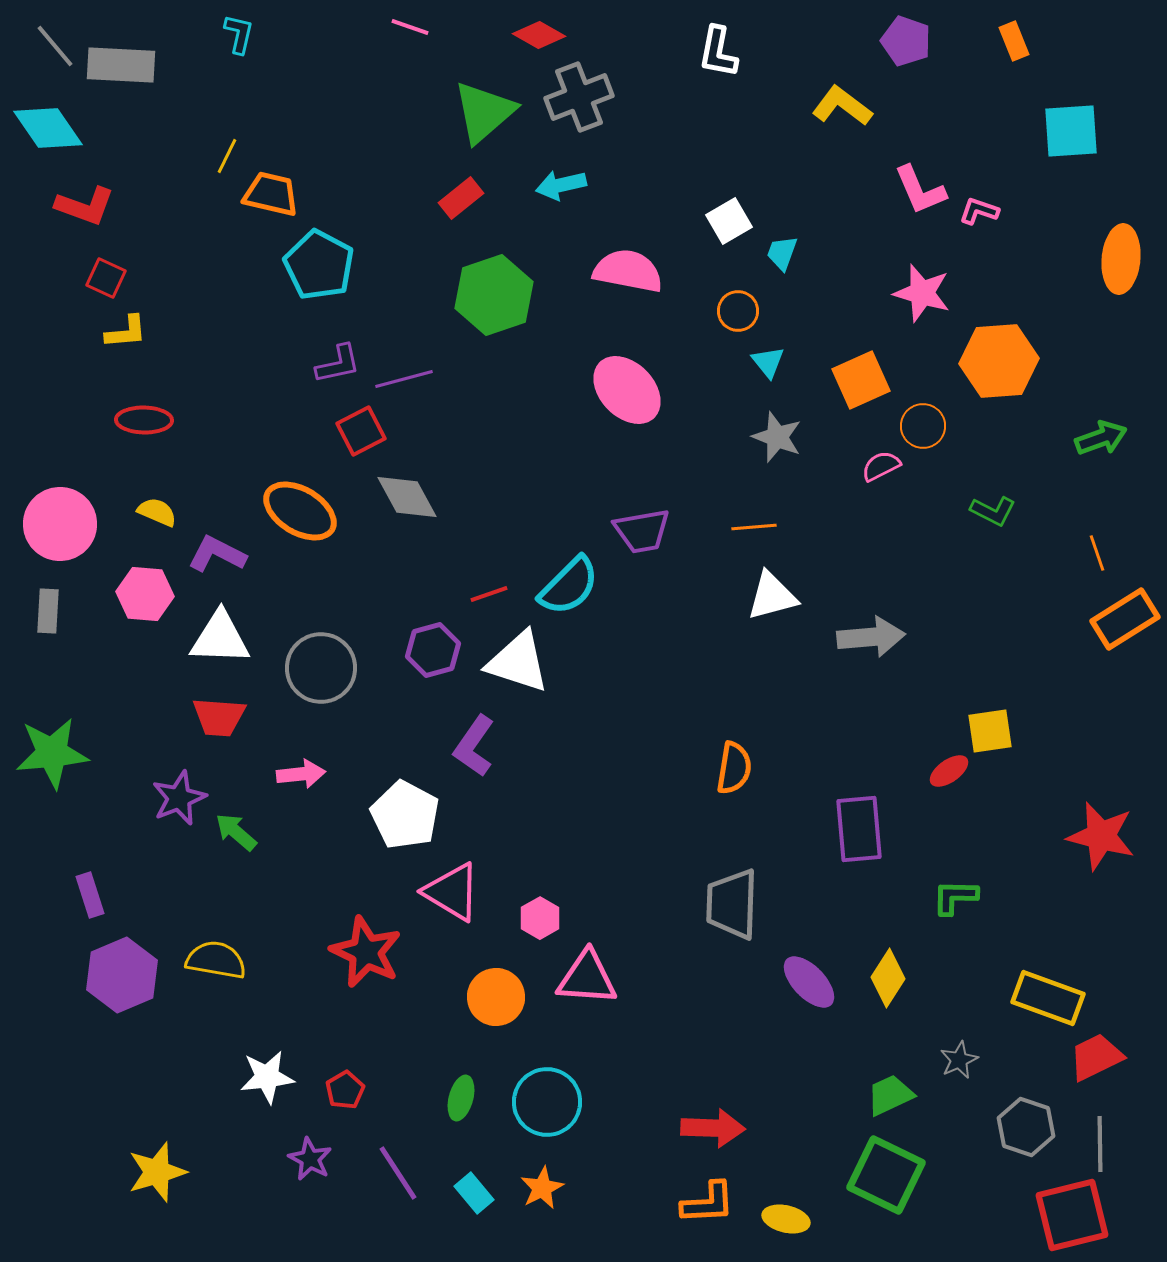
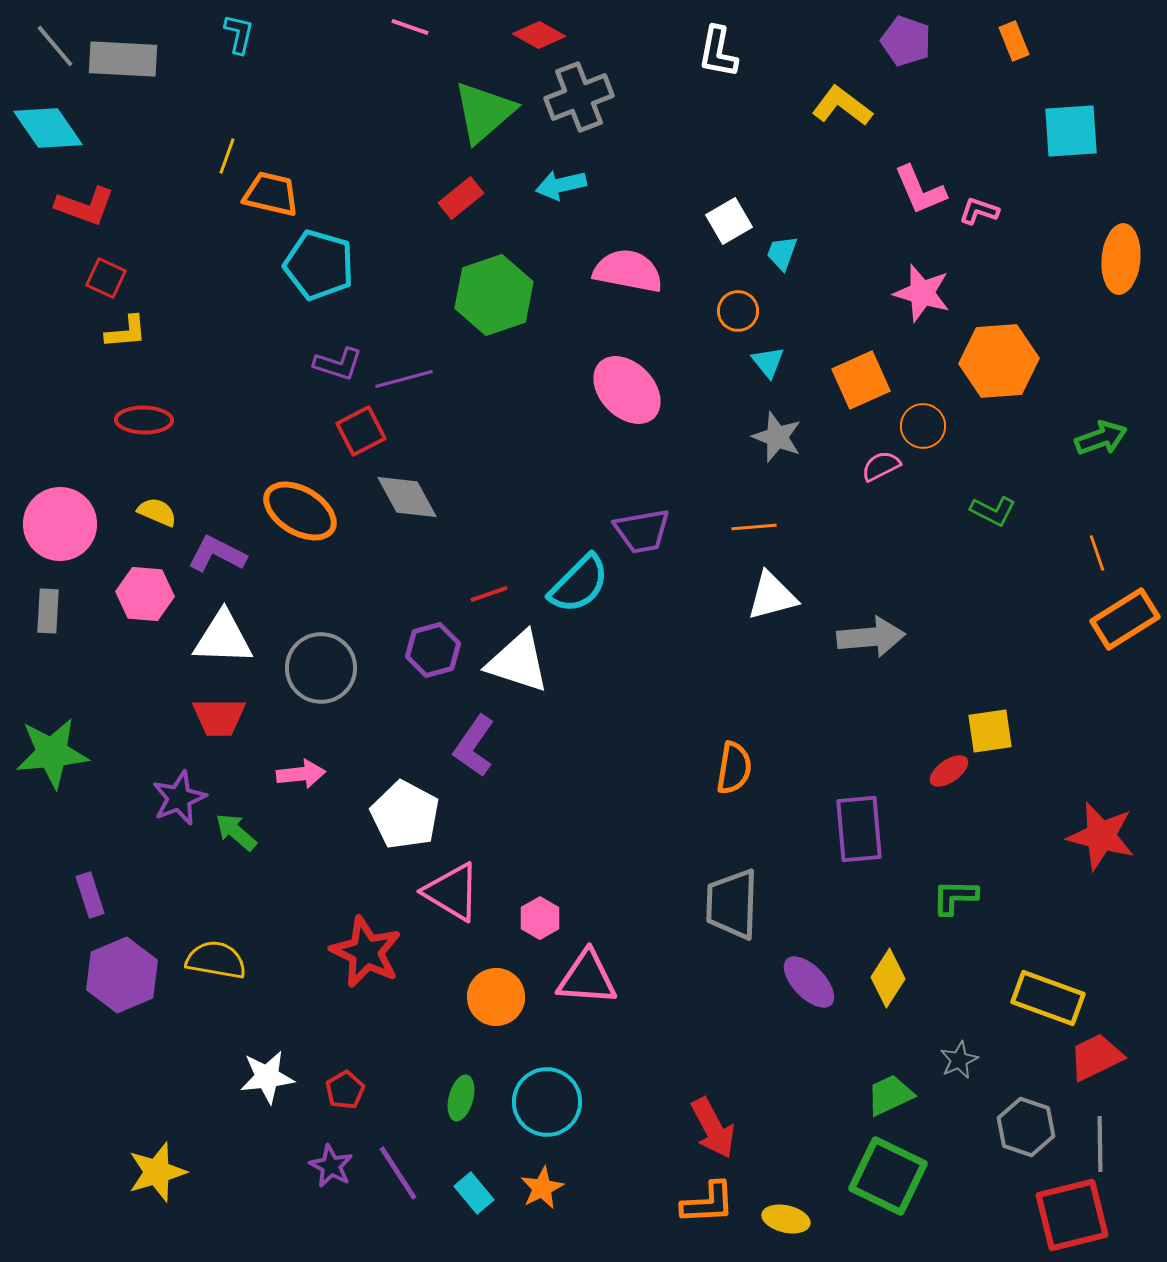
gray rectangle at (121, 65): moved 2 px right, 6 px up
yellow line at (227, 156): rotated 6 degrees counterclockwise
cyan pentagon at (319, 265): rotated 12 degrees counterclockwise
purple L-shape at (338, 364): rotated 30 degrees clockwise
cyan semicircle at (569, 586): moved 10 px right, 2 px up
white triangle at (220, 638): moved 3 px right
red trapezoid at (219, 717): rotated 4 degrees counterclockwise
red arrow at (713, 1128): rotated 60 degrees clockwise
purple star at (310, 1159): moved 21 px right, 7 px down
green square at (886, 1175): moved 2 px right, 1 px down
